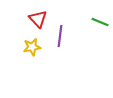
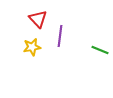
green line: moved 28 px down
